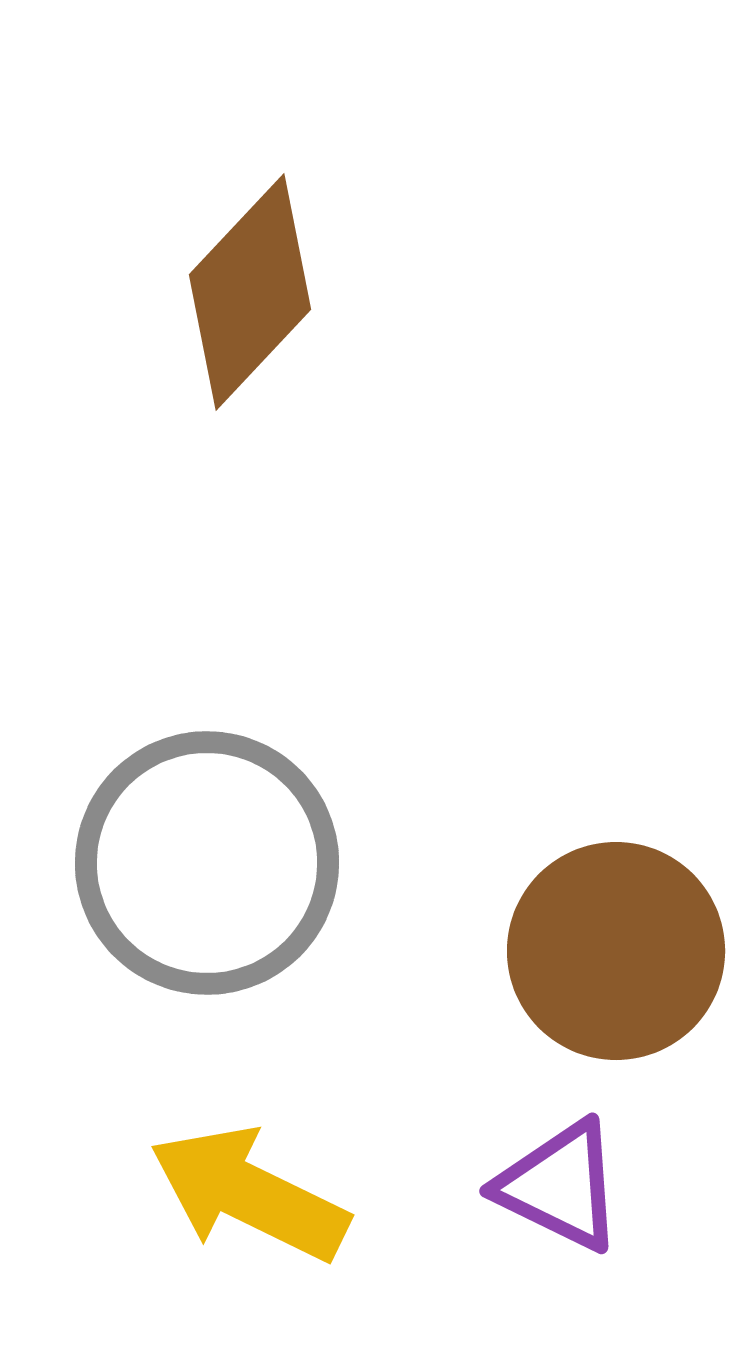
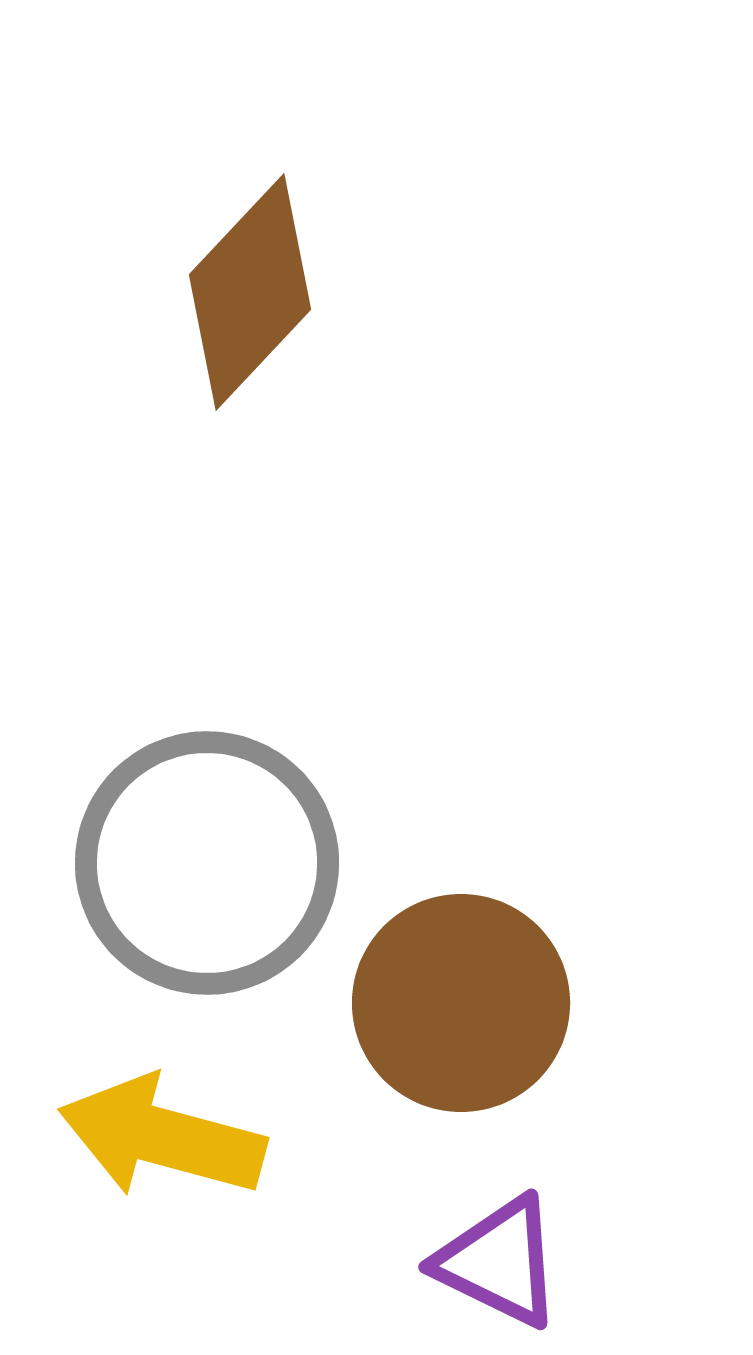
brown circle: moved 155 px left, 52 px down
purple triangle: moved 61 px left, 76 px down
yellow arrow: moved 87 px left, 57 px up; rotated 11 degrees counterclockwise
